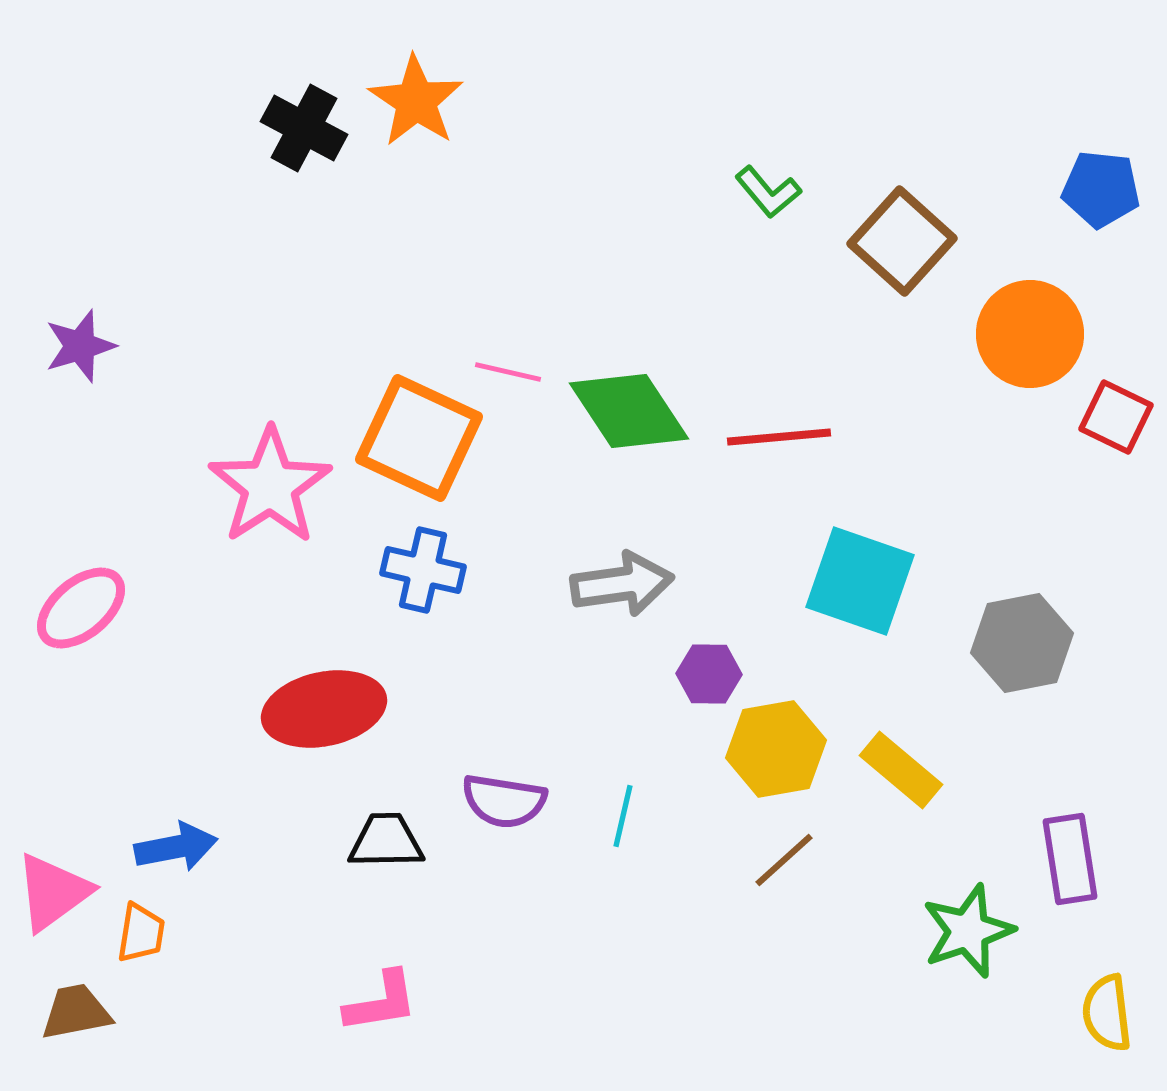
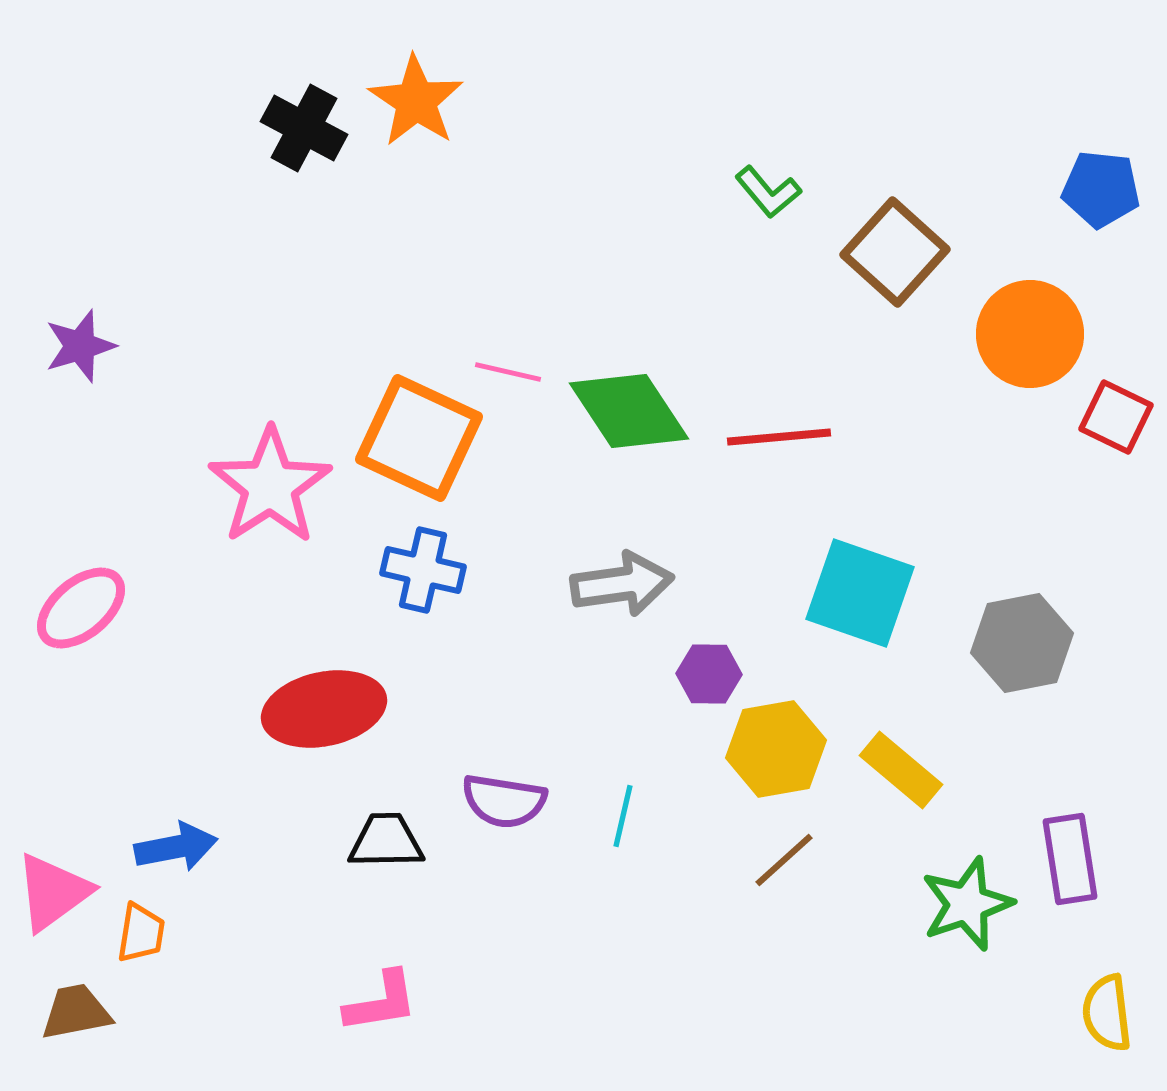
brown square: moved 7 px left, 11 px down
cyan square: moved 12 px down
green star: moved 1 px left, 27 px up
